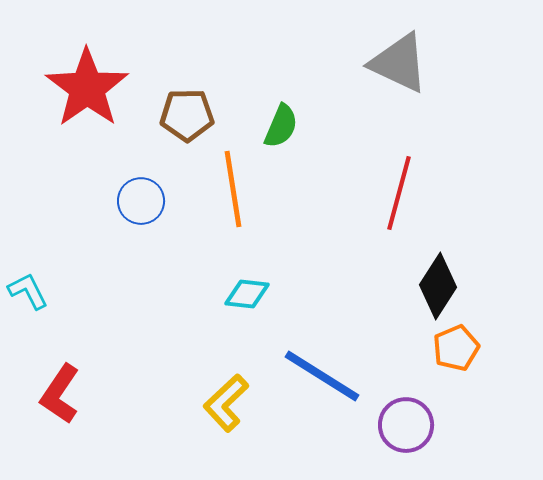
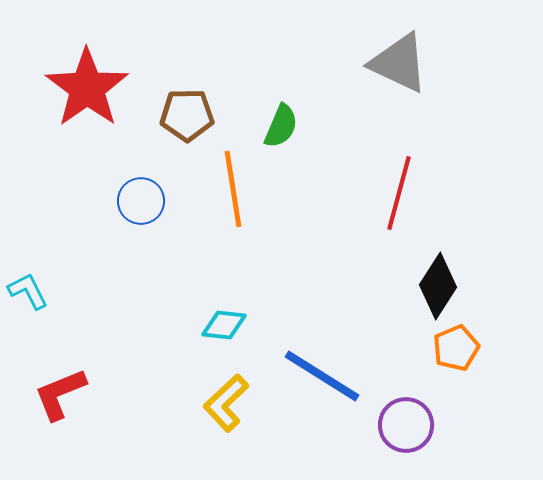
cyan diamond: moved 23 px left, 31 px down
red L-shape: rotated 34 degrees clockwise
